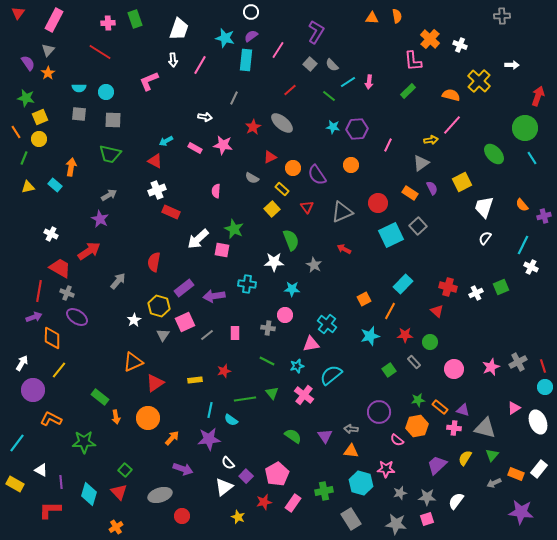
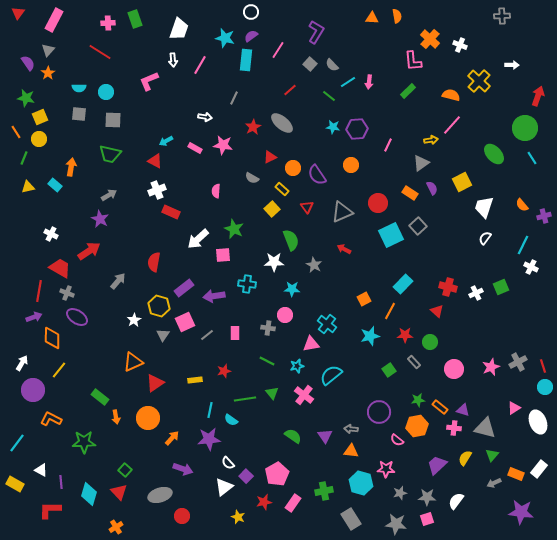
pink square at (222, 250): moved 1 px right, 5 px down; rotated 14 degrees counterclockwise
